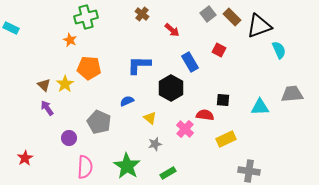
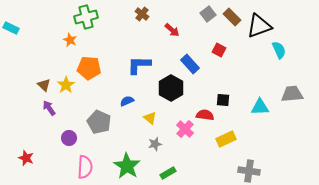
blue rectangle: moved 2 px down; rotated 12 degrees counterclockwise
yellow star: moved 1 px right, 1 px down
purple arrow: moved 2 px right
red star: moved 1 px right; rotated 21 degrees counterclockwise
